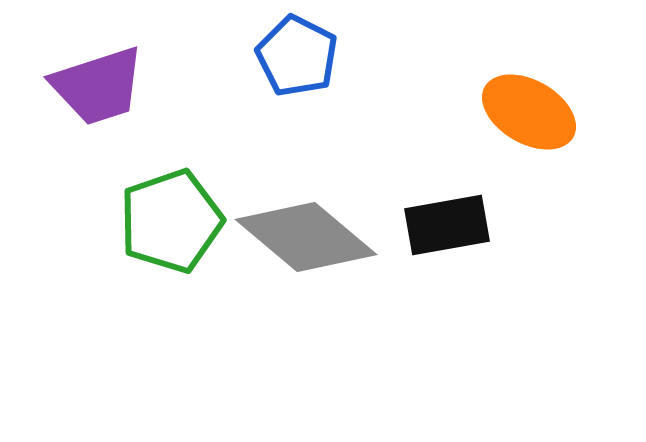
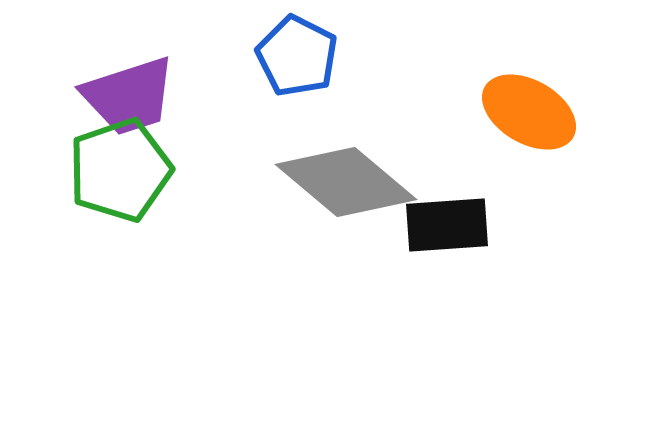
purple trapezoid: moved 31 px right, 10 px down
green pentagon: moved 51 px left, 51 px up
black rectangle: rotated 6 degrees clockwise
gray diamond: moved 40 px right, 55 px up
